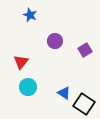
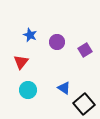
blue star: moved 20 px down
purple circle: moved 2 px right, 1 px down
cyan circle: moved 3 px down
blue triangle: moved 5 px up
black square: rotated 15 degrees clockwise
